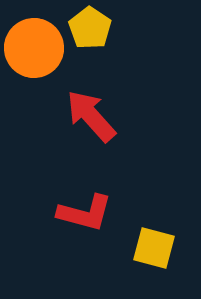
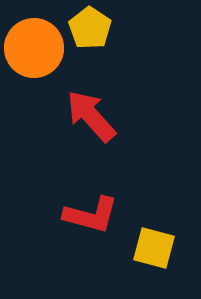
red L-shape: moved 6 px right, 2 px down
